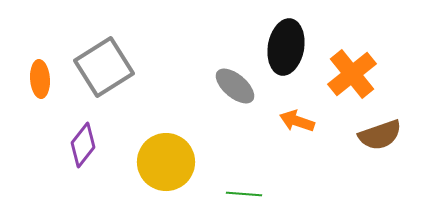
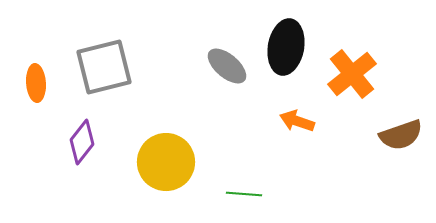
gray square: rotated 18 degrees clockwise
orange ellipse: moved 4 px left, 4 px down
gray ellipse: moved 8 px left, 20 px up
brown semicircle: moved 21 px right
purple diamond: moved 1 px left, 3 px up
